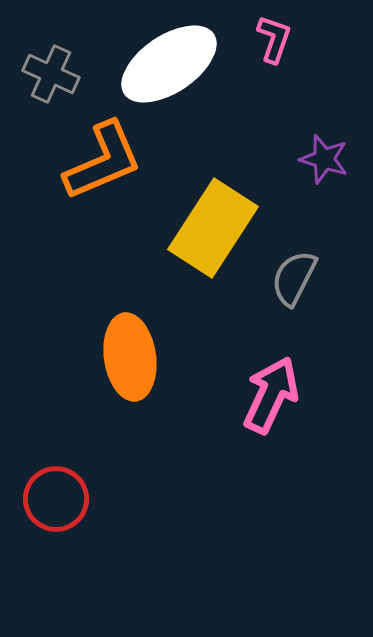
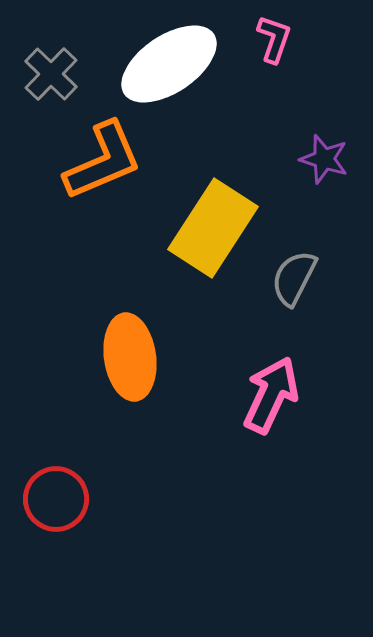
gray cross: rotated 20 degrees clockwise
